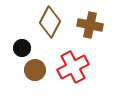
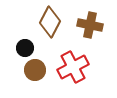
black circle: moved 3 px right
